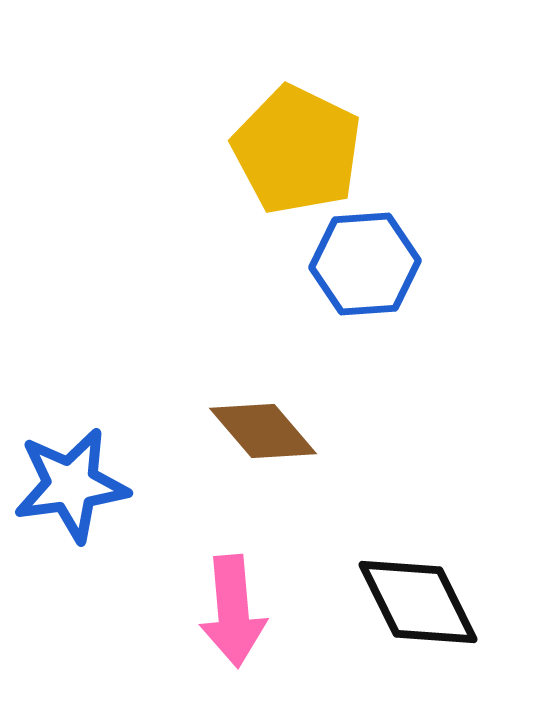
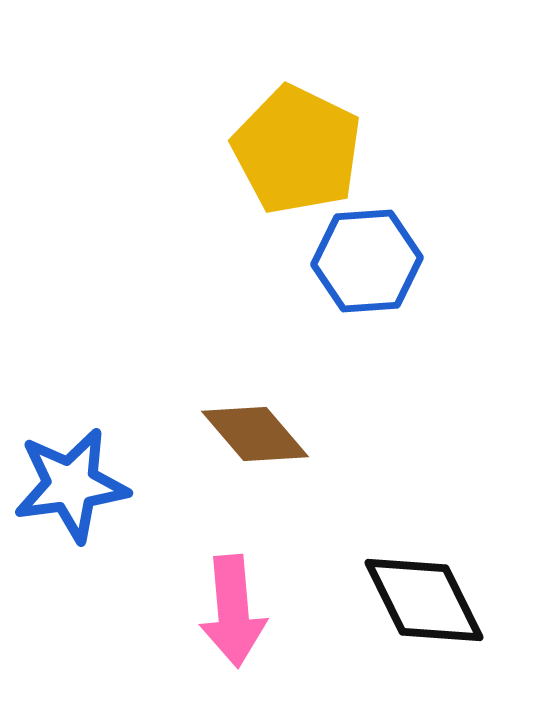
blue hexagon: moved 2 px right, 3 px up
brown diamond: moved 8 px left, 3 px down
black diamond: moved 6 px right, 2 px up
